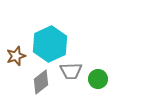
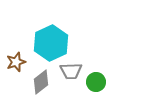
cyan hexagon: moved 1 px right, 1 px up
brown star: moved 6 px down
green circle: moved 2 px left, 3 px down
